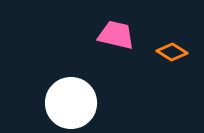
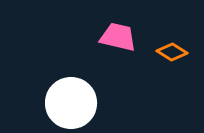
pink trapezoid: moved 2 px right, 2 px down
